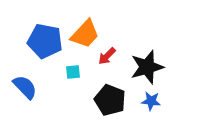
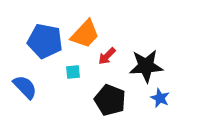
black star: moved 1 px left, 1 px up; rotated 12 degrees clockwise
blue star: moved 9 px right, 3 px up; rotated 18 degrees clockwise
